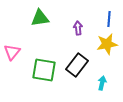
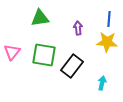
yellow star: moved 2 px up; rotated 15 degrees clockwise
black rectangle: moved 5 px left, 1 px down
green square: moved 15 px up
